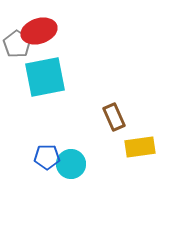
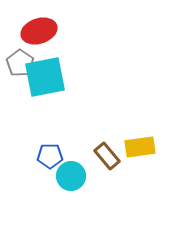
gray pentagon: moved 3 px right, 19 px down
brown rectangle: moved 7 px left, 39 px down; rotated 16 degrees counterclockwise
blue pentagon: moved 3 px right, 1 px up
cyan circle: moved 12 px down
